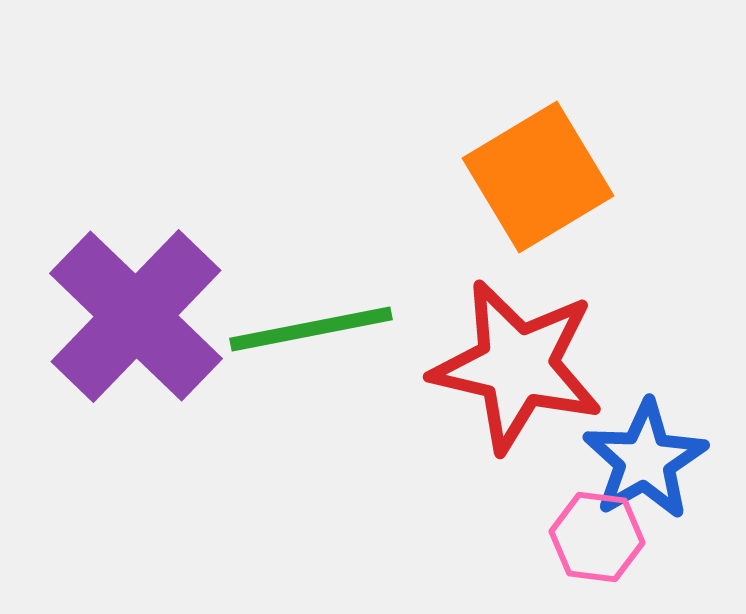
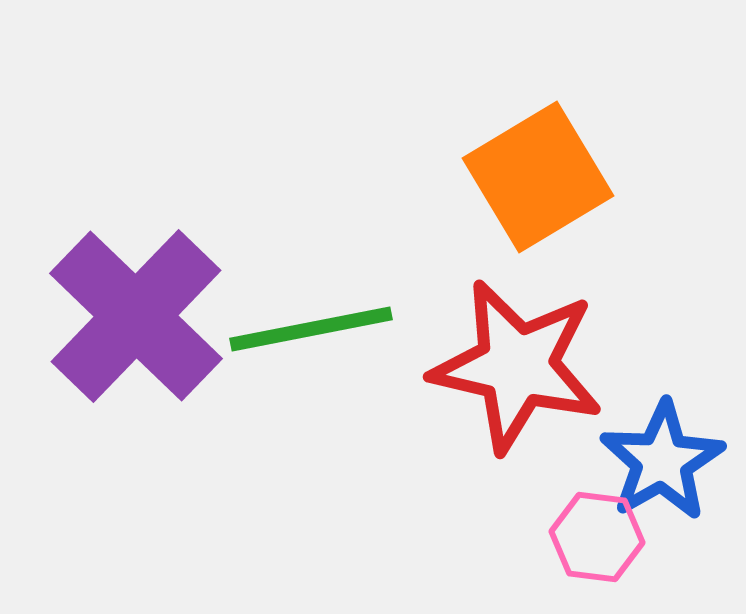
blue star: moved 17 px right, 1 px down
